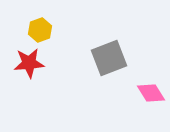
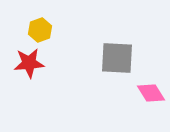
gray square: moved 8 px right; rotated 24 degrees clockwise
